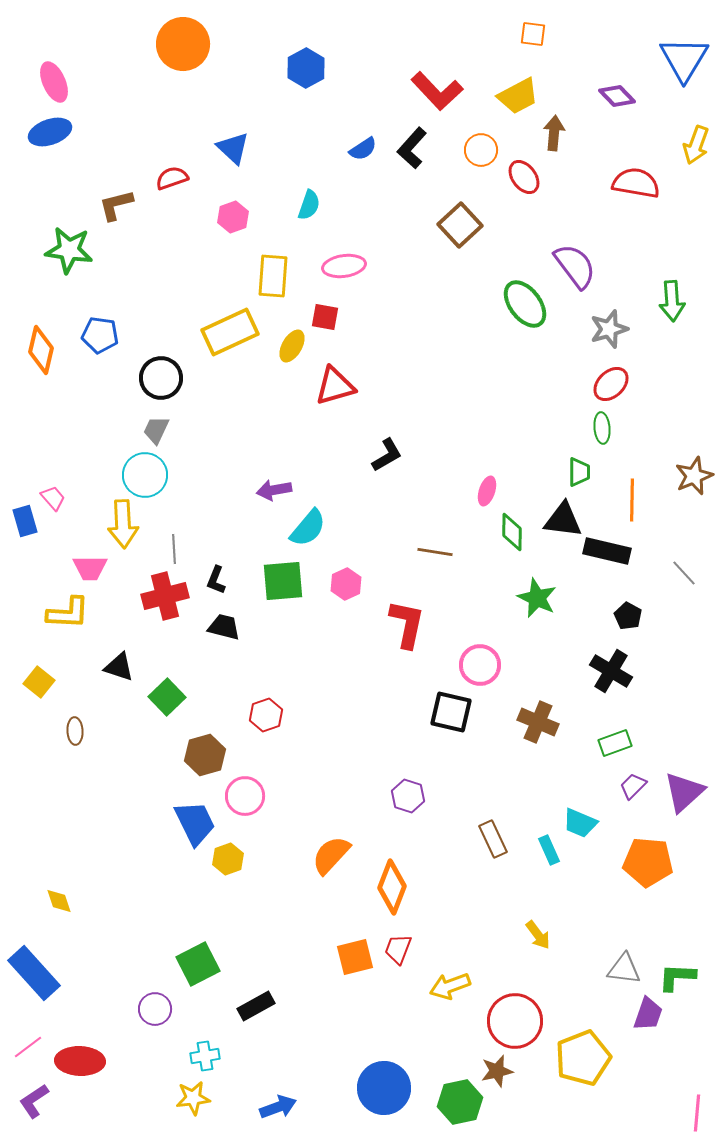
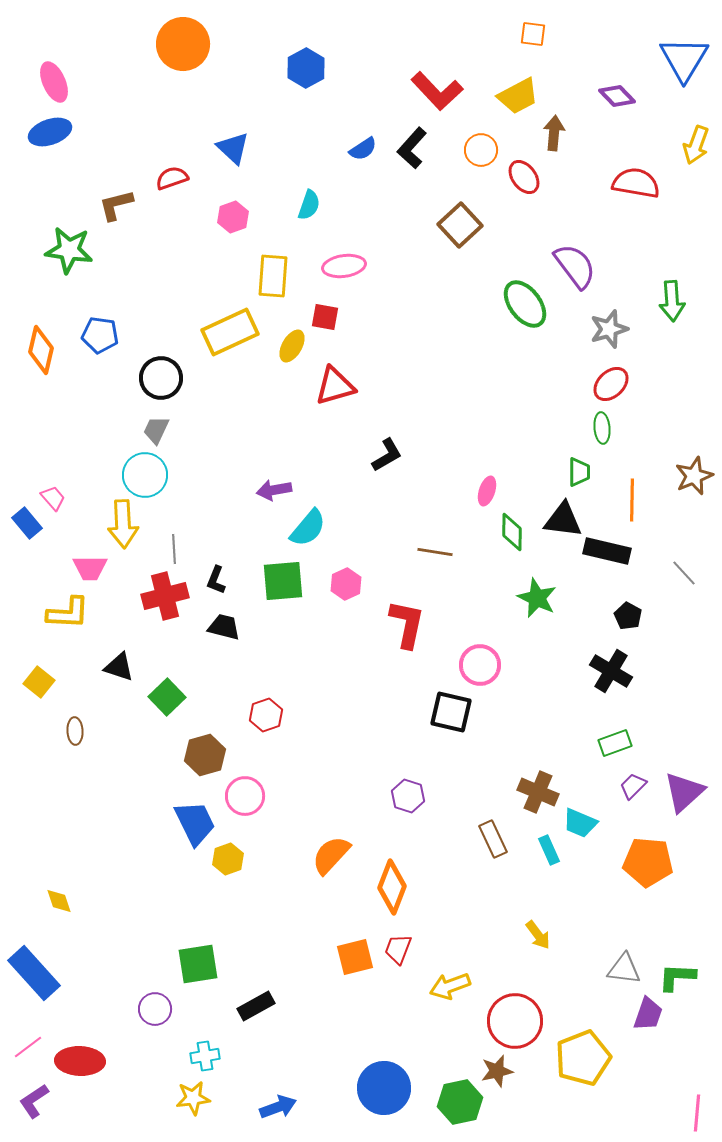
blue rectangle at (25, 521): moved 2 px right, 2 px down; rotated 24 degrees counterclockwise
brown cross at (538, 722): moved 70 px down
green square at (198, 964): rotated 18 degrees clockwise
